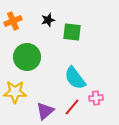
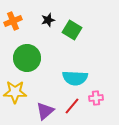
green square: moved 2 px up; rotated 24 degrees clockwise
green circle: moved 1 px down
cyan semicircle: rotated 50 degrees counterclockwise
red line: moved 1 px up
